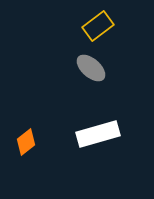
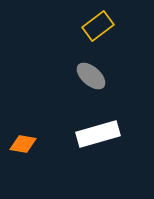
gray ellipse: moved 8 px down
orange diamond: moved 3 px left, 2 px down; rotated 48 degrees clockwise
